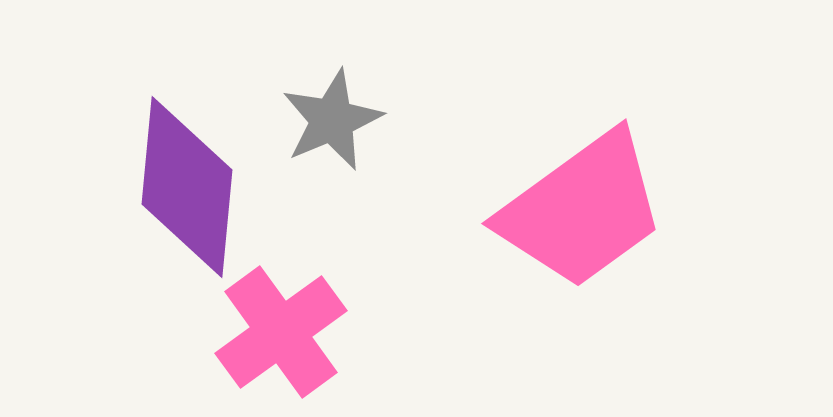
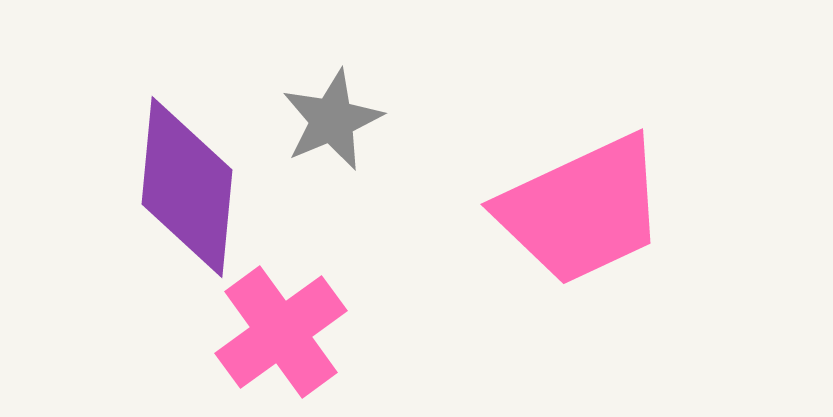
pink trapezoid: rotated 11 degrees clockwise
